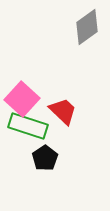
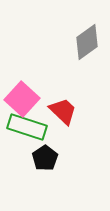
gray diamond: moved 15 px down
green rectangle: moved 1 px left, 1 px down
